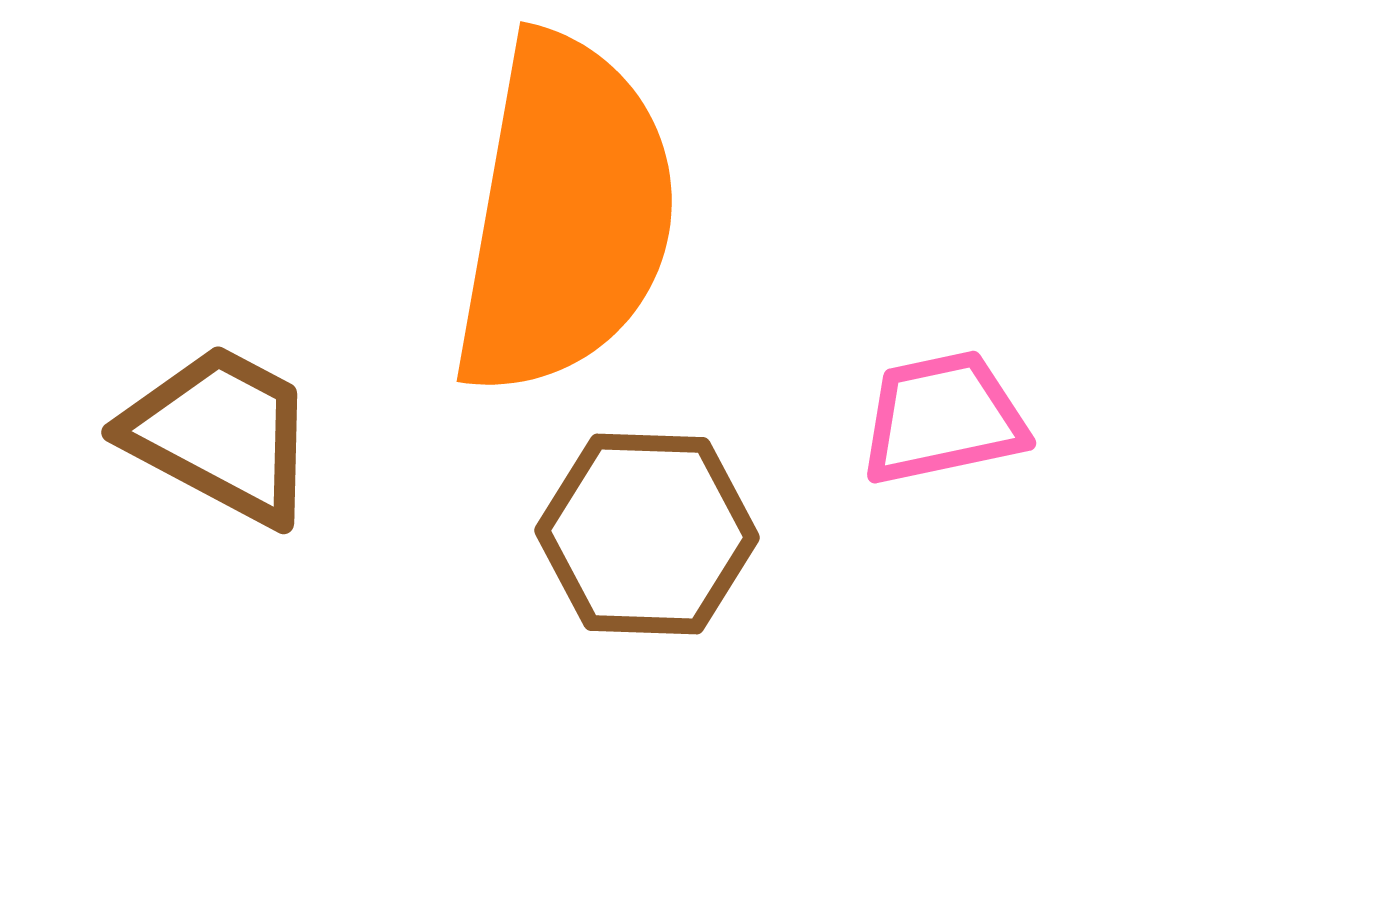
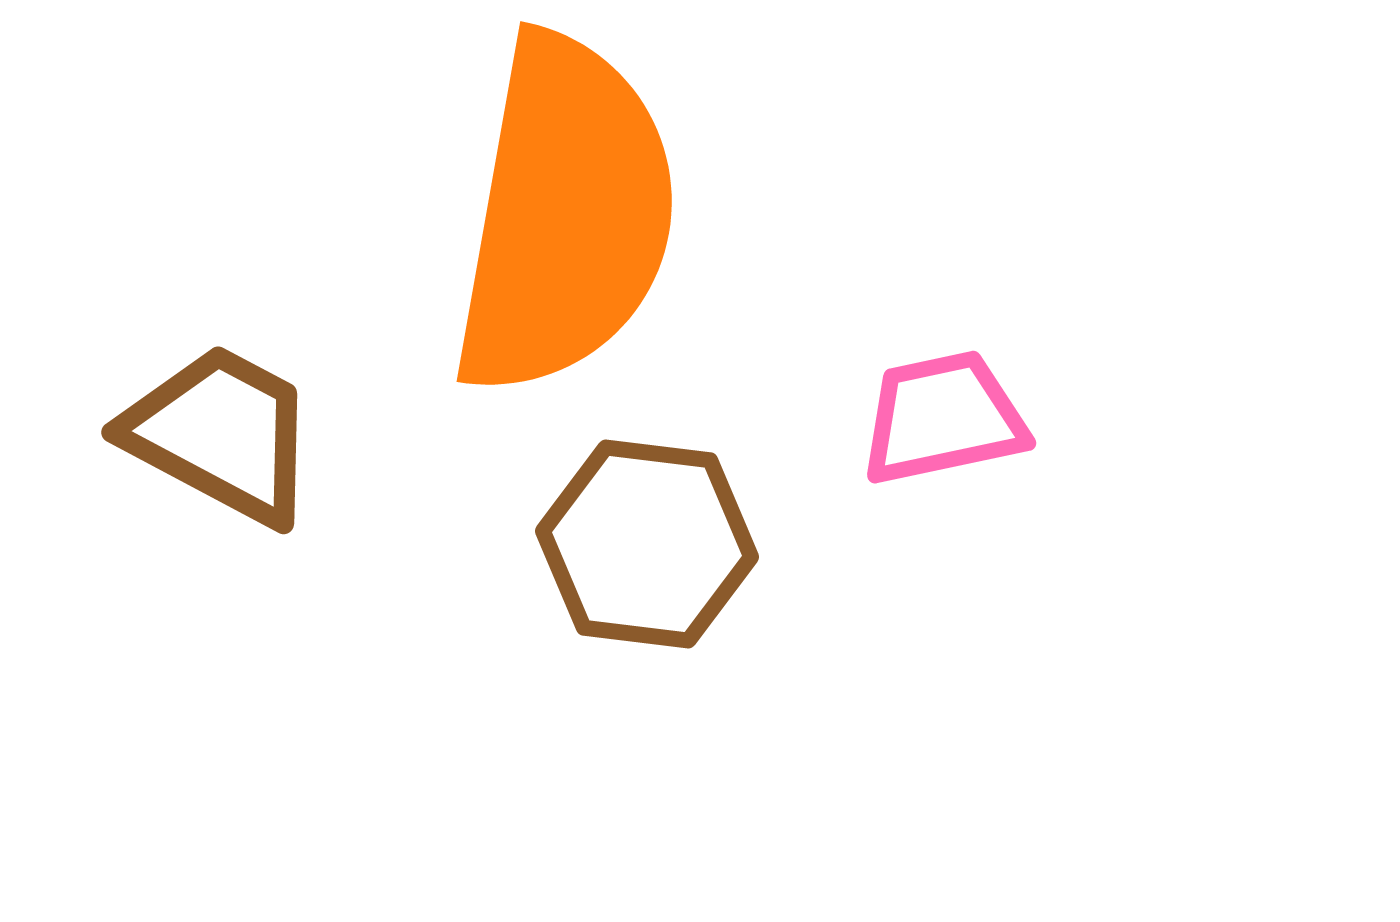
brown hexagon: moved 10 px down; rotated 5 degrees clockwise
